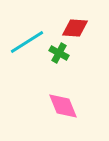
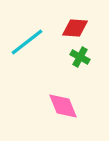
cyan line: rotated 6 degrees counterclockwise
green cross: moved 21 px right, 4 px down
